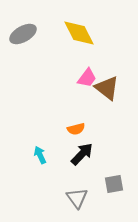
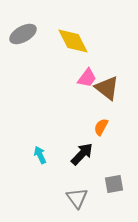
yellow diamond: moved 6 px left, 8 px down
orange semicircle: moved 25 px right, 2 px up; rotated 132 degrees clockwise
